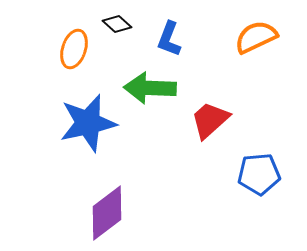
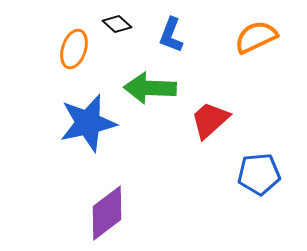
blue L-shape: moved 2 px right, 4 px up
